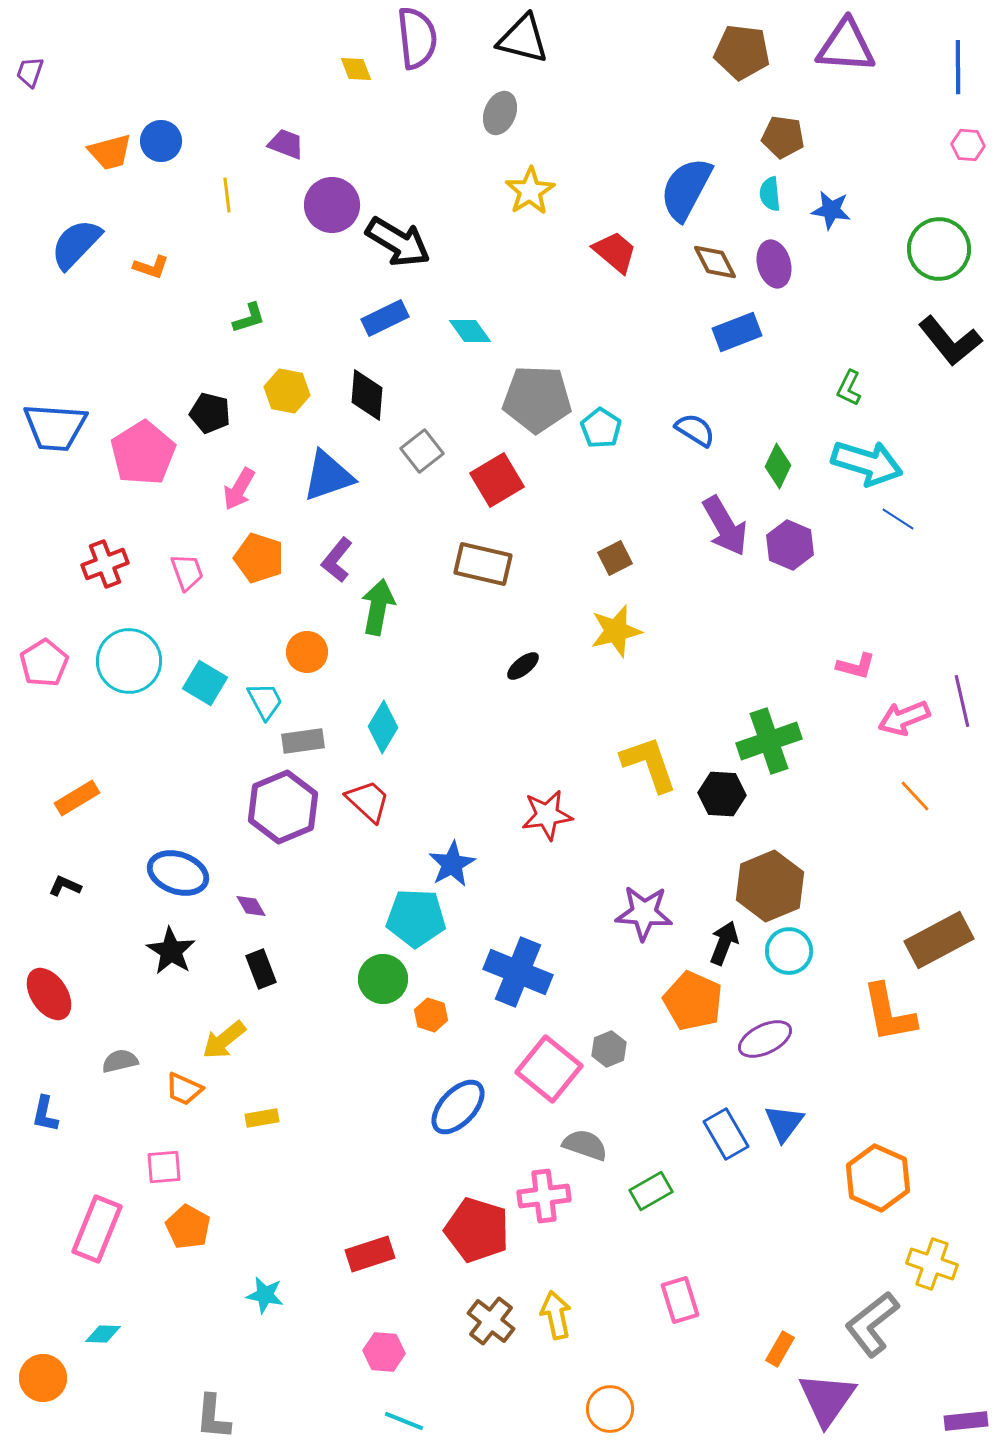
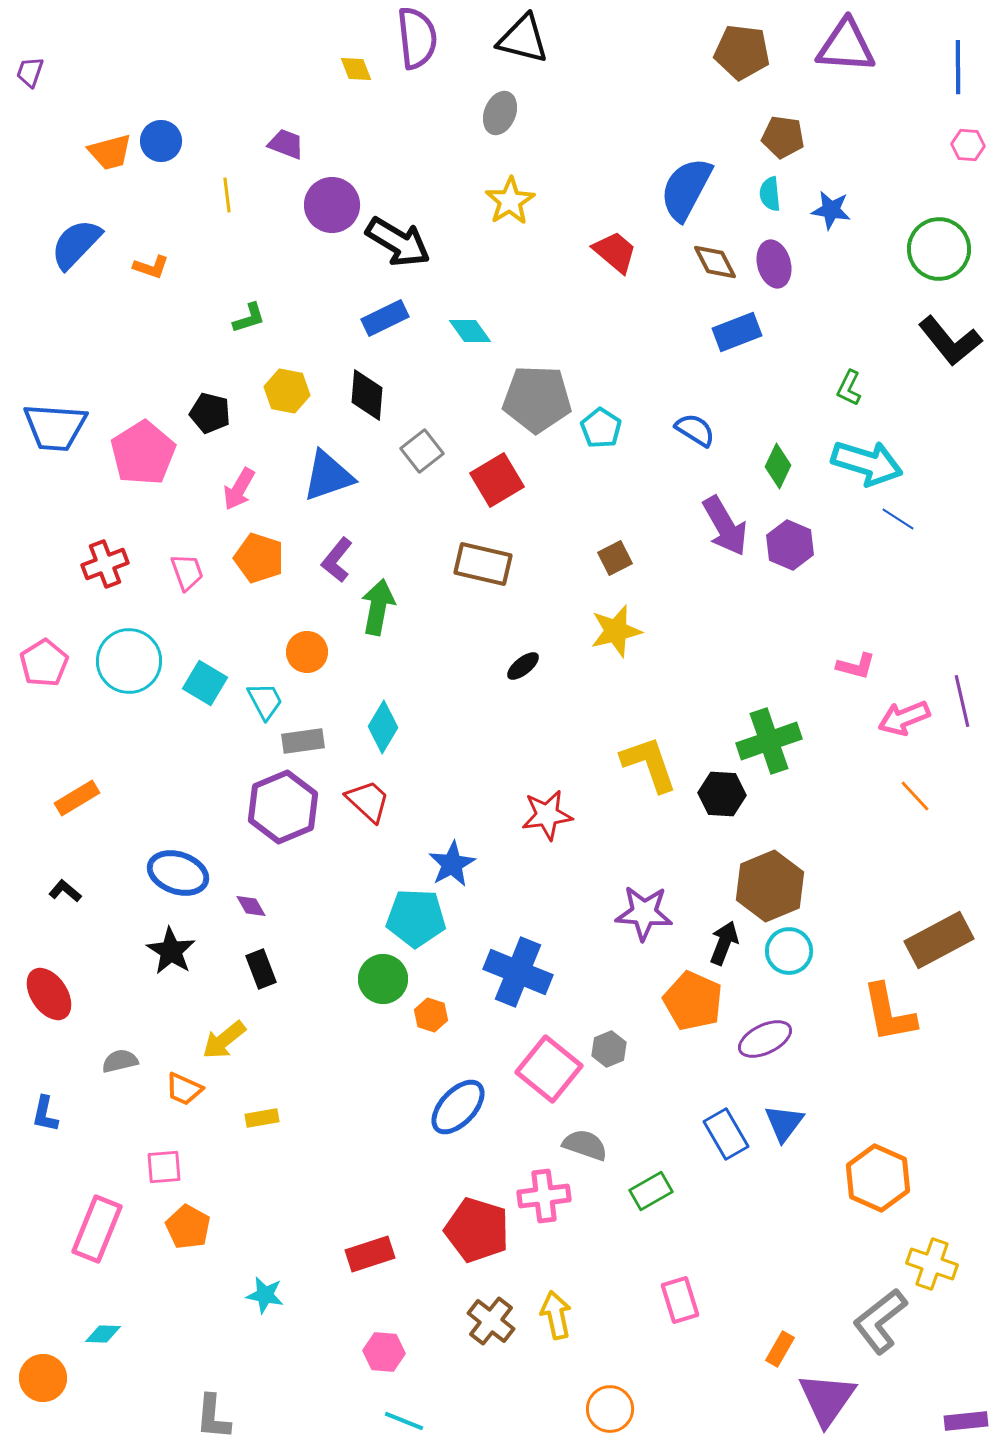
yellow star at (530, 191): moved 20 px left, 10 px down
black L-shape at (65, 886): moved 5 px down; rotated 16 degrees clockwise
gray L-shape at (872, 1324): moved 8 px right, 3 px up
